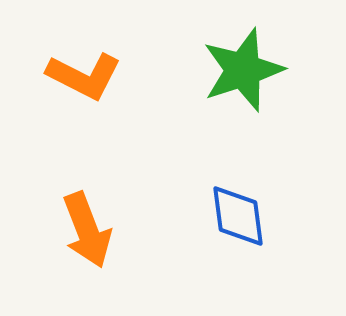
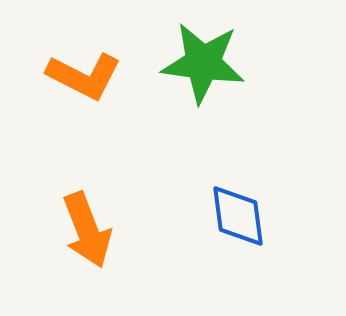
green star: moved 40 px left, 7 px up; rotated 26 degrees clockwise
